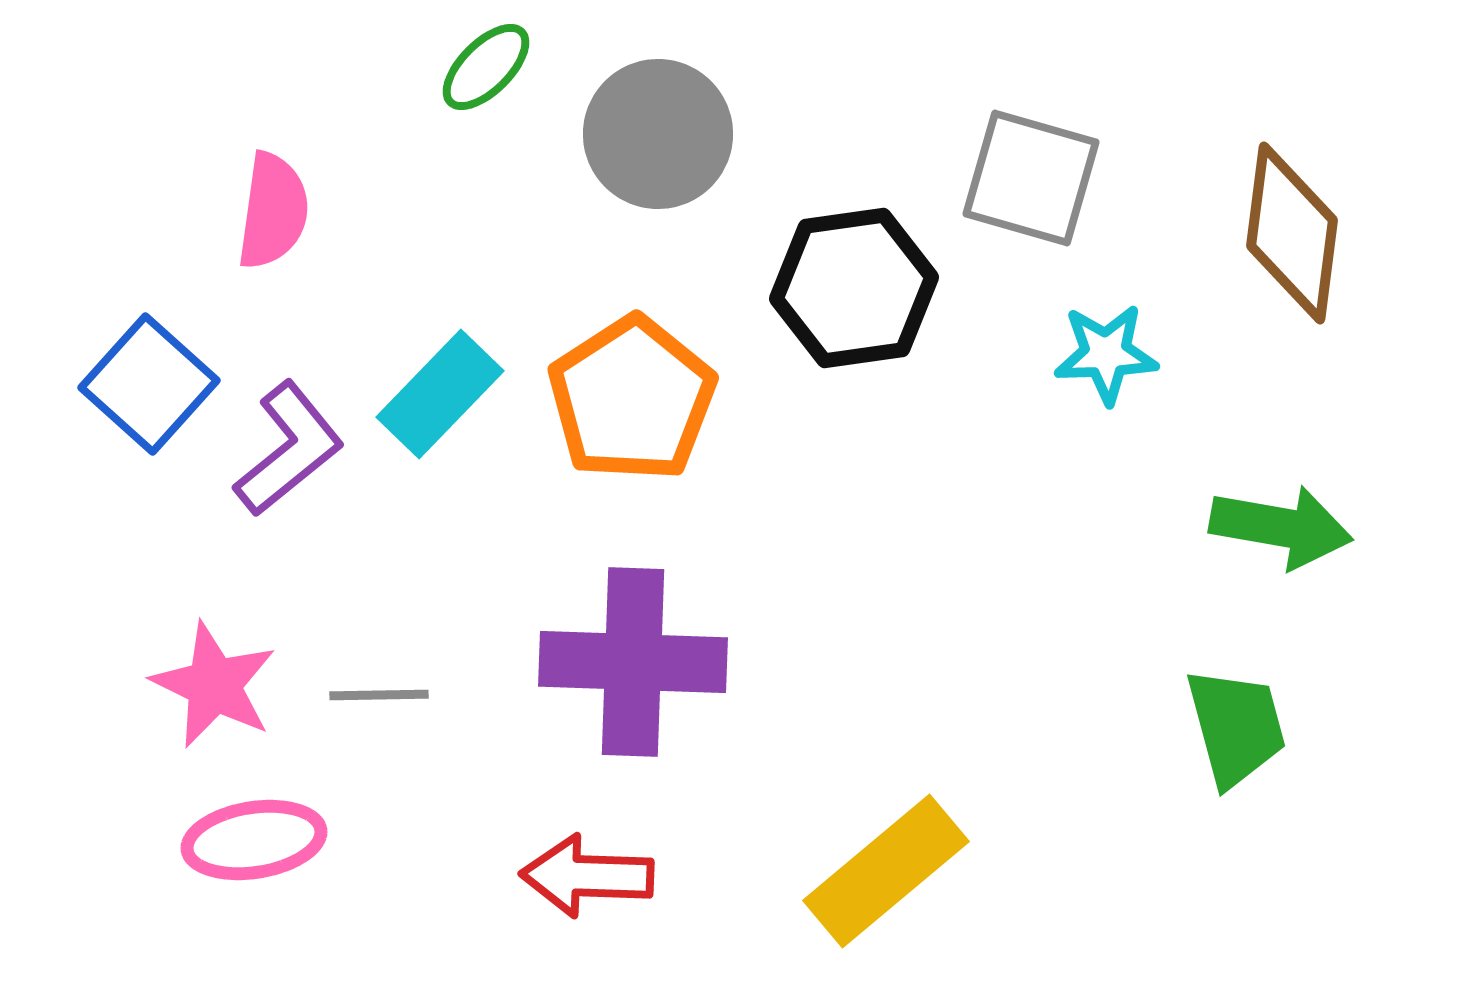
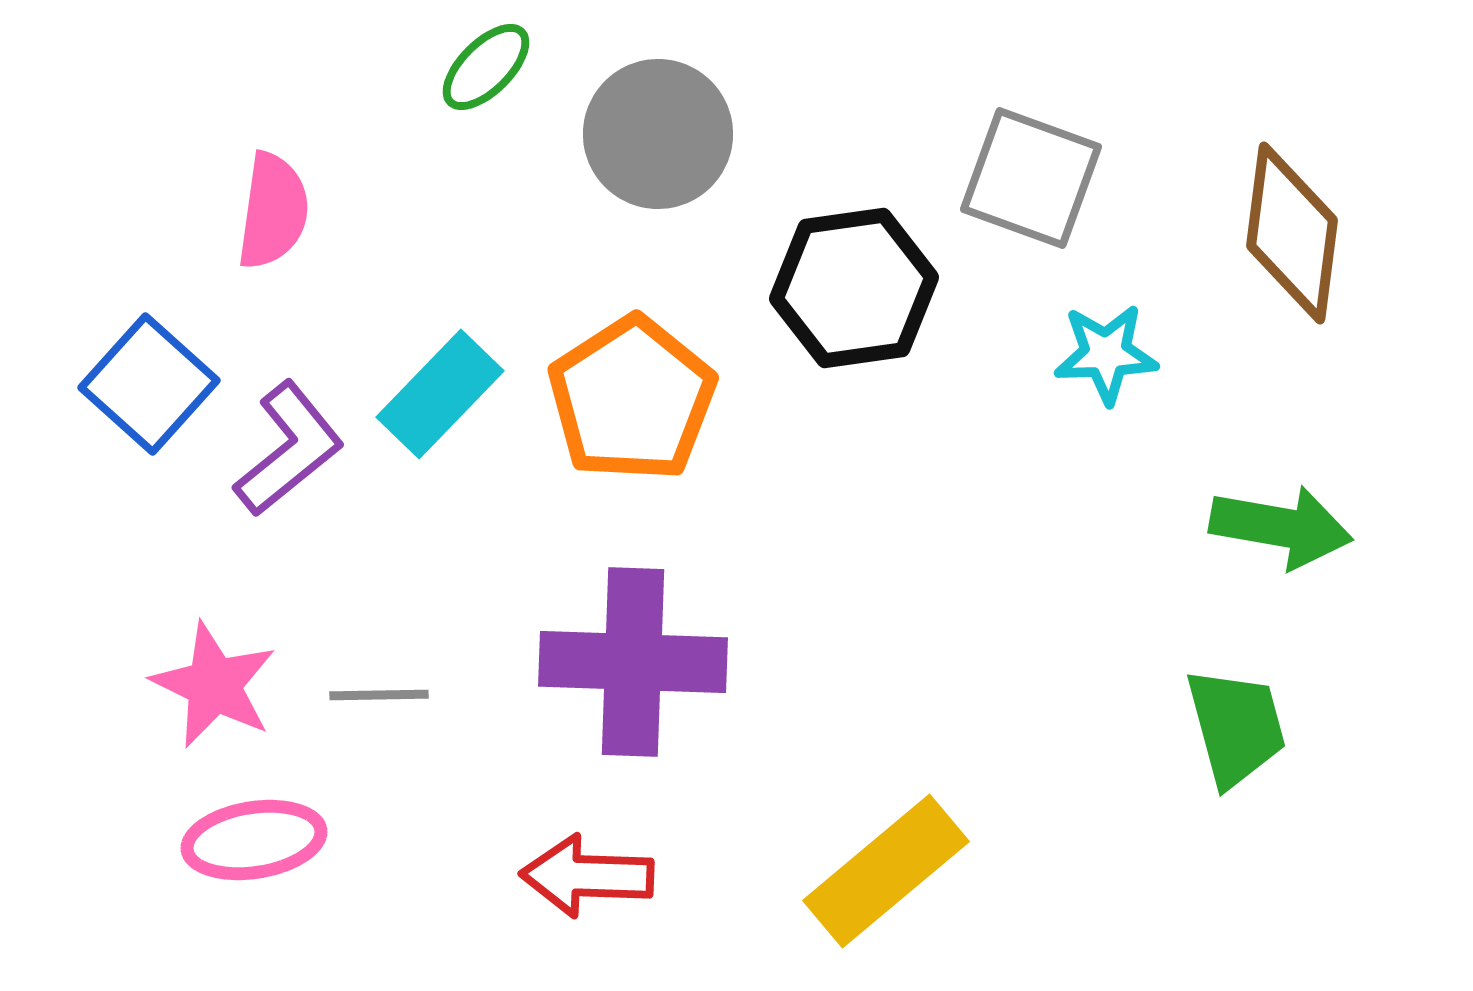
gray square: rotated 4 degrees clockwise
